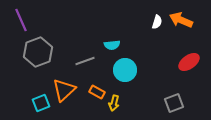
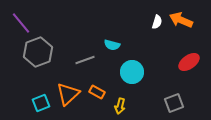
purple line: moved 3 px down; rotated 15 degrees counterclockwise
cyan semicircle: rotated 21 degrees clockwise
gray line: moved 1 px up
cyan circle: moved 7 px right, 2 px down
orange triangle: moved 4 px right, 4 px down
yellow arrow: moved 6 px right, 3 px down
